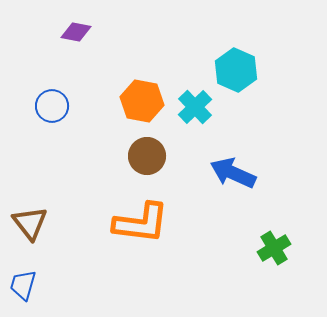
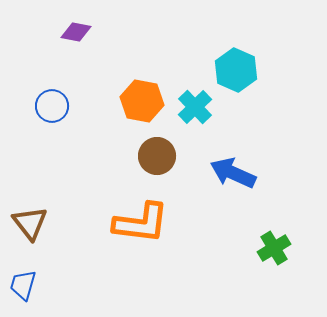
brown circle: moved 10 px right
